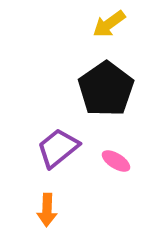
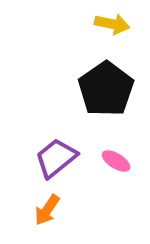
yellow arrow: moved 3 px right; rotated 132 degrees counterclockwise
purple trapezoid: moved 2 px left, 10 px down
orange arrow: rotated 32 degrees clockwise
